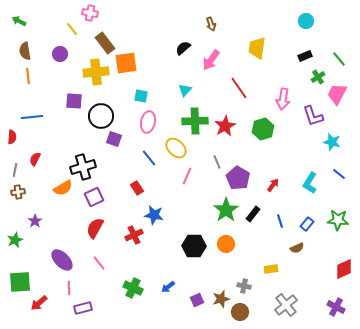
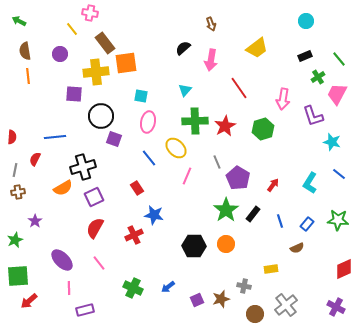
yellow trapezoid at (257, 48): rotated 135 degrees counterclockwise
pink arrow at (211, 60): rotated 25 degrees counterclockwise
purple square at (74, 101): moved 7 px up
blue line at (32, 117): moved 23 px right, 20 px down
green square at (20, 282): moved 2 px left, 6 px up
red arrow at (39, 303): moved 10 px left, 2 px up
purple rectangle at (83, 308): moved 2 px right, 2 px down
brown circle at (240, 312): moved 15 px right, 2 px down
